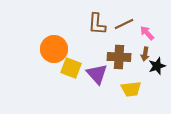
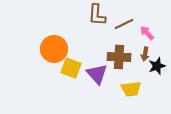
brown L-shape: moved 9 px up
